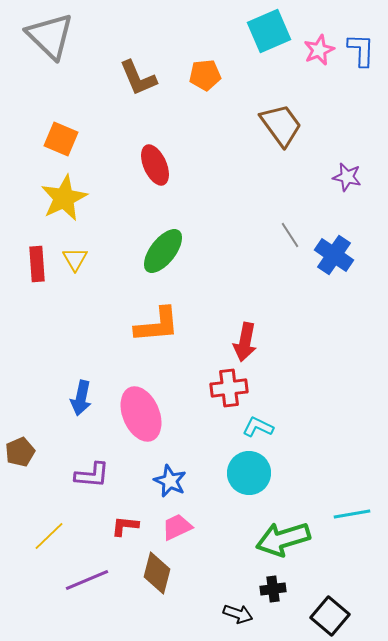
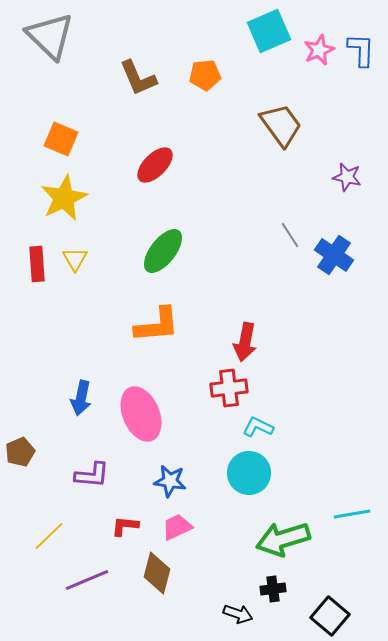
red ellipse: rotated 69 degrees clockwise
blue star: rotated 16 degrees counterclockwise
